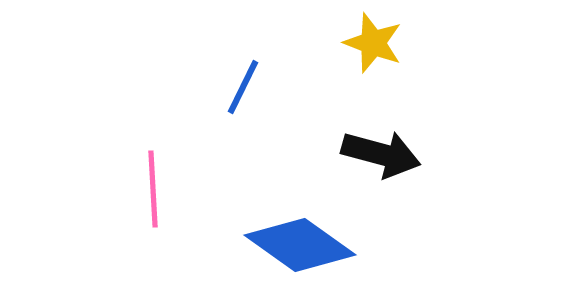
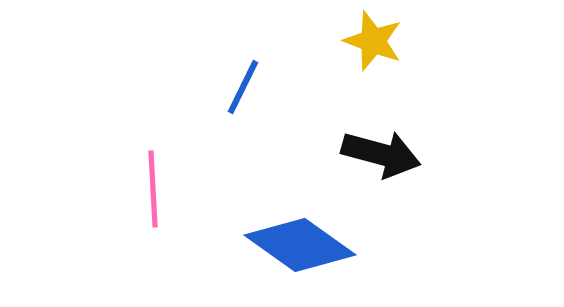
yellow star: moved 2 px up
